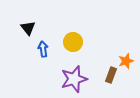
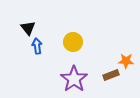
blue arrow: moved 6 px left, 3 px up
orange star: rotated 21 degrees clockwise
brown rectangle: rotated 49 degrees clockwise
purple star: rotated 20 degrees counterclockwise
